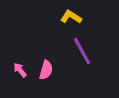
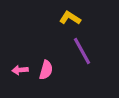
yellow L-shape: moved 1 px left, 1 px down
pink arrow: rotated 56 degrees counterclockwise
